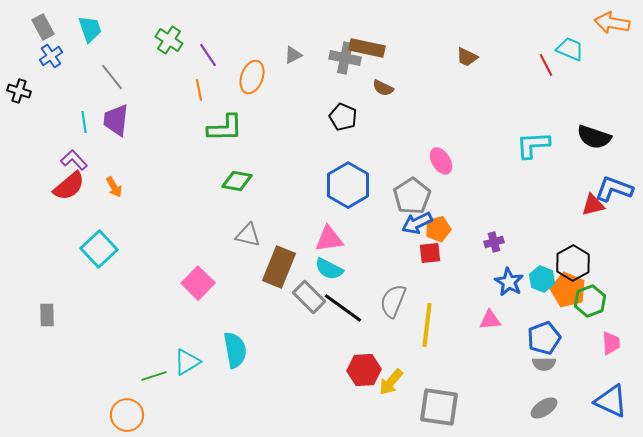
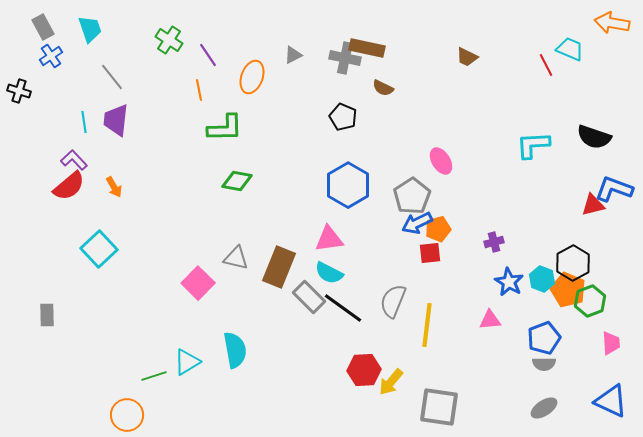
gray triangle at (248, 235): moved 12 px left, 23 px down
cyan semicircle at (329, 269): moved 4 px down
